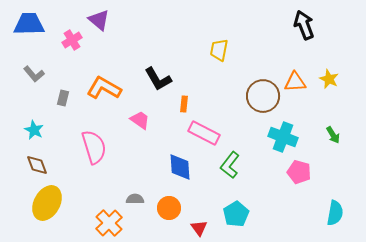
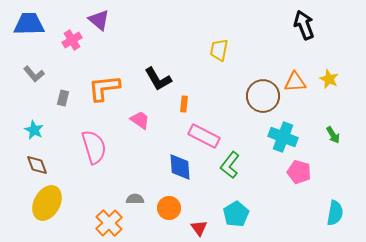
orange L-shape: rotated 36 degrees counterclockwise
pink rectangle: moved 3 px down
